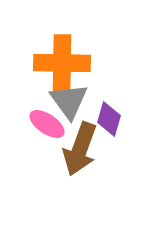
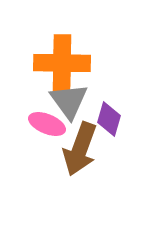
pink ellipse: rotated 12 degrees counterclockwise
